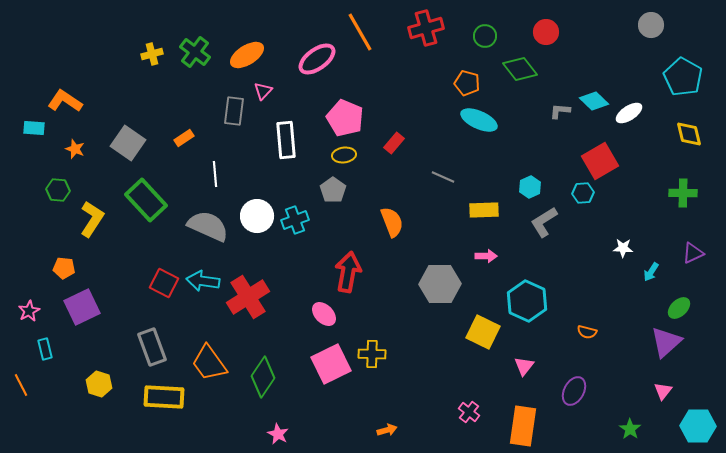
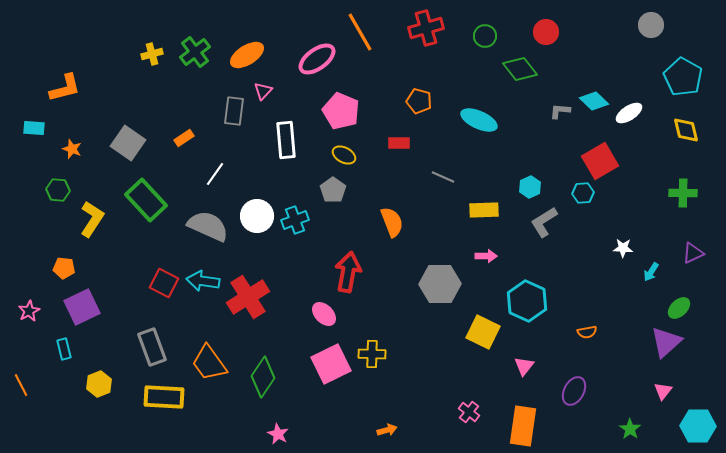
green cross at (195, 52): rotated 16 degrees clockwise
orange pentagon at (467, 83): moved 48 px left, 18 px down
orange L-shape at (65, 101): moved 13 px up; rotated 132 degrees clockwise
pink pentagon at (345, 118): moved 4 px left, 7 px up
yellow diamond at (689, 134): moved 3 px left, 4 px up
red rectangle at (394, 143): moved 5 px right; rotated 50 degrees clockwise
orange star at (75, 149): moved 3 px left
yellow ellipse at (344, 155): rotated 35 degrees clockwise
white line at (215, 174): rotated 40 degrees clockwise
orange semicircle at (587, 332): rotated 24 degrees counterclockwise
cyan rectangle at (45, 349): moved 19 px right
yellow hexagon at (99, 384): rotated 20 degrees clockwise
